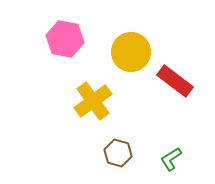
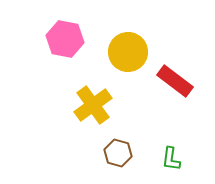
yellow circle: moved 3 px left
yellow cross: moved 4 px down
green L-shape: rotated 50 degrees counterclockwise
